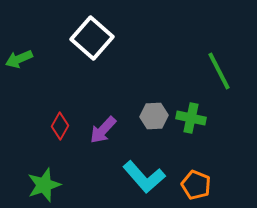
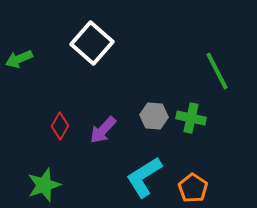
white square: moved 5 px down
green line: moved 2 px left
gray hexagon: rotated 8 degrees clockwise
cyan L-shape: rotated 99 degrees clockwise
orange pentagon: moved 3 px left, 3 px down; rotated 12 degrees clockwise
